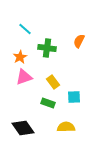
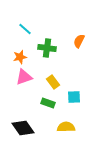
orange star: rotated 16 degrees clockwise
